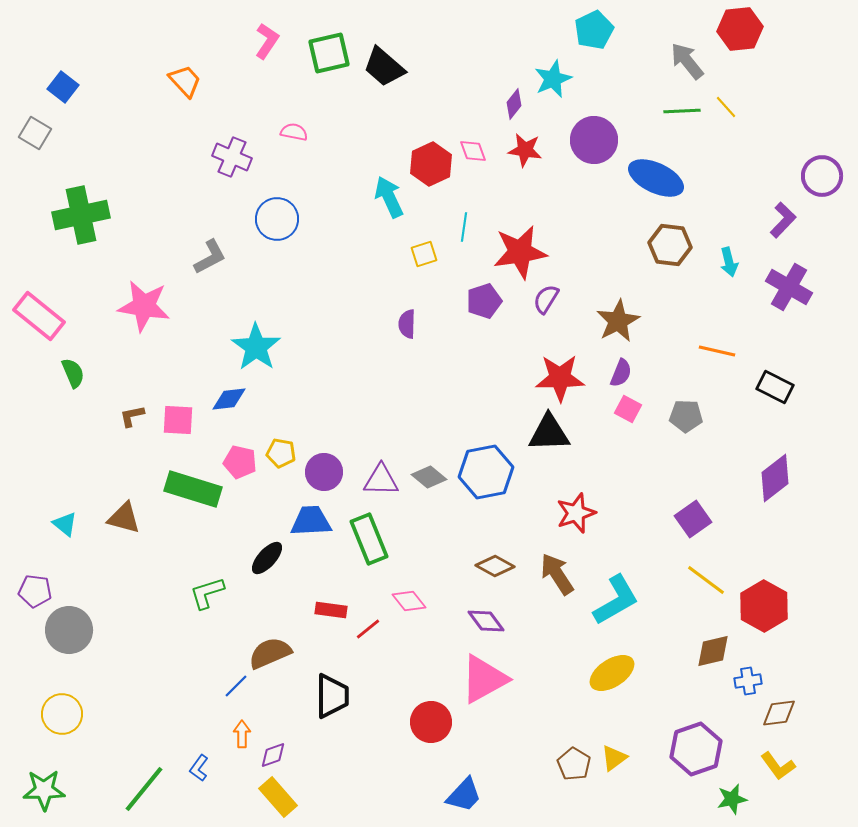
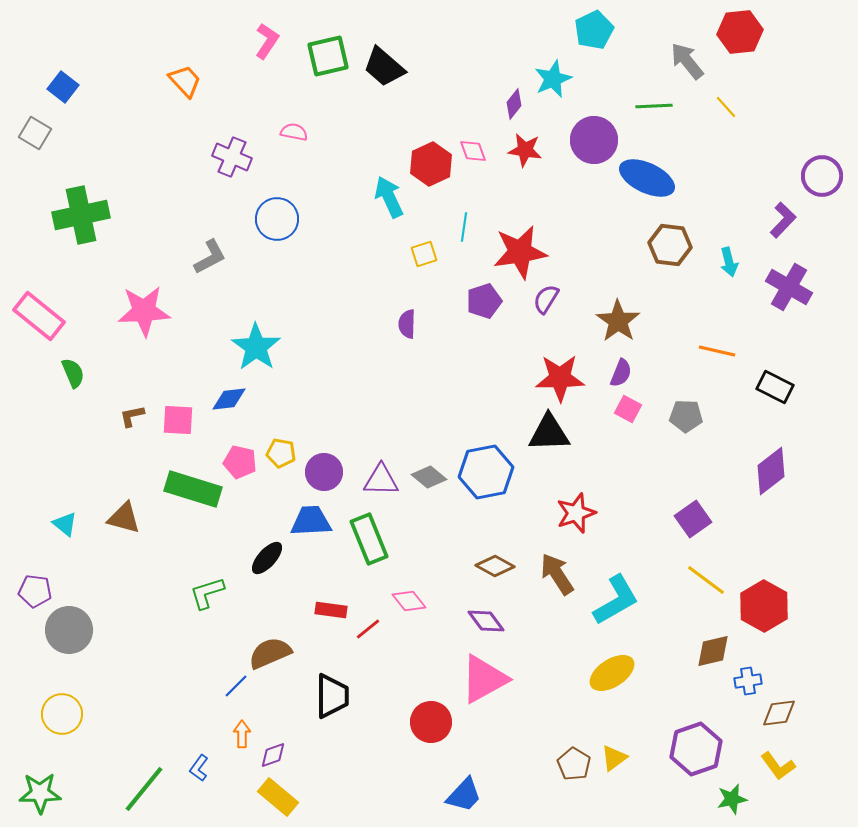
red hexagon at (740, 29): moved 3 px down
green square at (329, 53): moved 1 px left, 3 px down
green line at (682, 111): moved 28 px left, 5 px up
blue ellipse at (656, 178): moved 9 px left
pink star at (144, 306): moved 5 px down; rotated 12 degrees counterclockwise
brown star at (618, 321): rotated 9 degrees counterclockwise
purple diamond at (775, 478): moved 4 px left, 7 px up
green star at (44, 790): moved 4 px left, 3 px down
yellow rectangle at (278, 797): rotated 9 degrees counterclockwise
